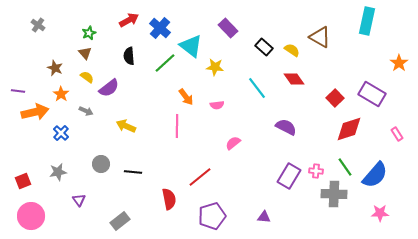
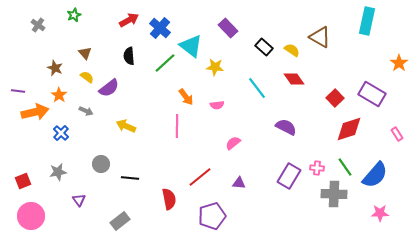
green star at (89, 33): moved 15 px left, 18 px up
orange star at (61, 94): moved 2 px left, 1 px down
pink cross at (316, 171): moved 1 px right, 3 px up
black line at (133, 172): moved 3 px left, 6 px down
purple triangle at (264, 217): moved 25 px left, 34 px up
